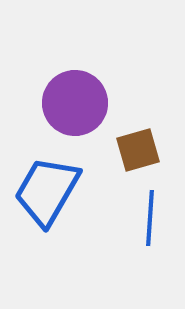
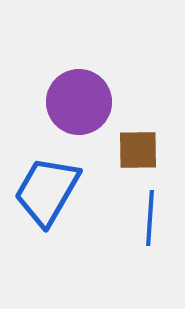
purple circle: moved 4 px right, 1 px up
brown square: rotated 15 degrees clockwise
